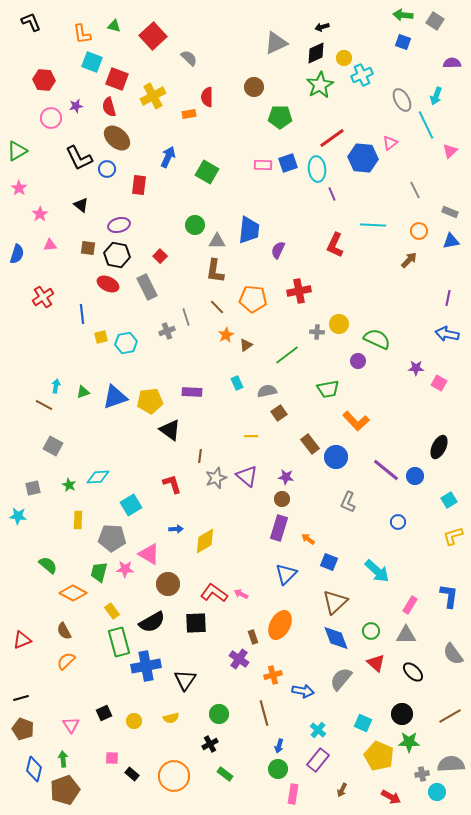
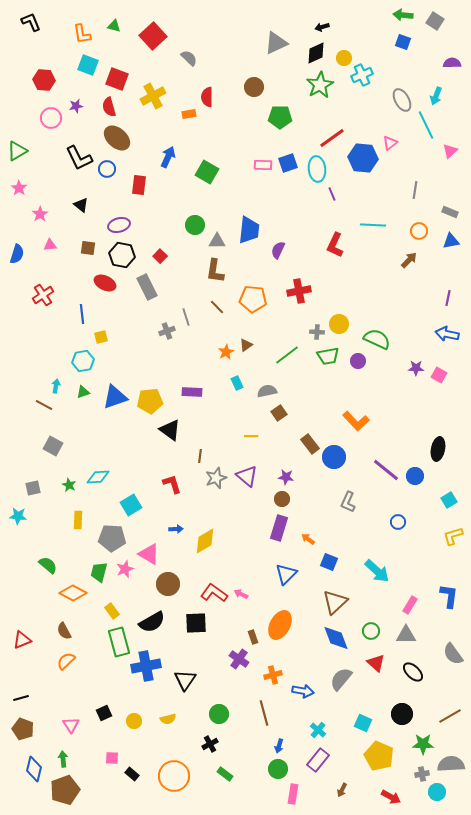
cyan square at (92, 62): moved 4 px left, 3 px down
gray line at (415, 190): rotated 36 degrees clockwise
black hexagon at (117, 255): moved 5 px right
red ellipse at (108, 284): moved 3 px left, 1 px up
red cross at (43, 297): moved 2 px up
orange star at (226, 335): moved 17 px down
cyan hexagon at (126, 343): moved 43 px left, 18 px down
pink square at (439, 383): moved 8 px up
green trapezoid at (328, 389): moved 33 px up
black ellipse at (439, 447): moved 1 px left, 2 px down; rotated 15 degrees counterclockwise
blue circle at (336, 457): moved 2 px left
pink star at (125, 569): rotated 24 degrees counterclockwise
yellow semicircle at (171, 718): moved 3 px left, 1 px down
green star at (409, 742): moved 14 px right, 2 px down
